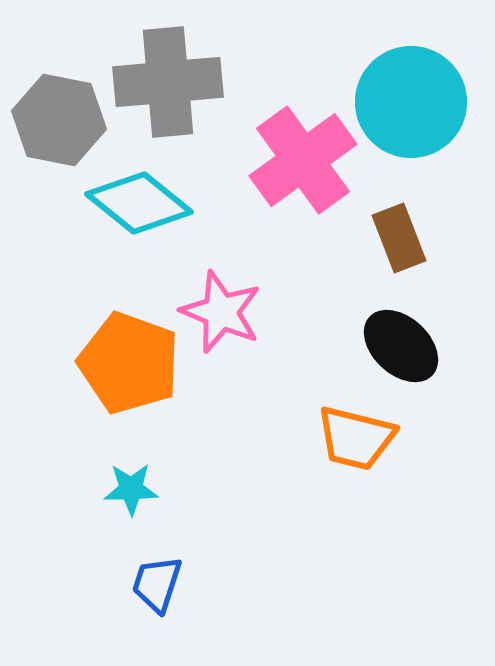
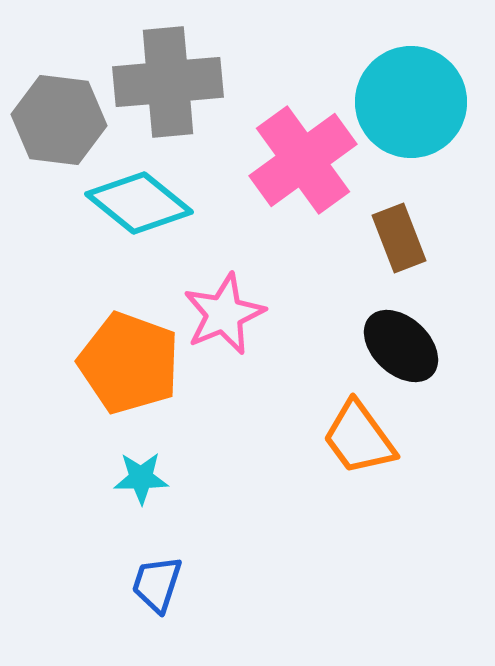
gray hexagon: rotated 4 degrees counterclockwise
pink star: moved 3 px right, 2 px down; rotated 26 degrees clockwise
orange trapezoid: moved 3 px right; rotated 40 degrees clockwise
cyan star: moved 10 px right, 11 px up
